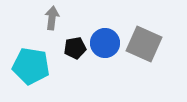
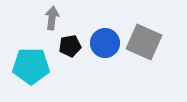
gray square: moved 2 px up
black pentagon: moved 5 px left, 2 px up
cyan pentagon: rotated 9 degrees counterclockwise
